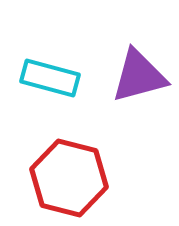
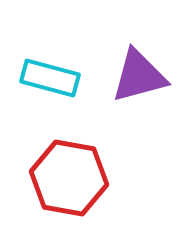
red hexagon: rotated 4 degrees counterclockwise
